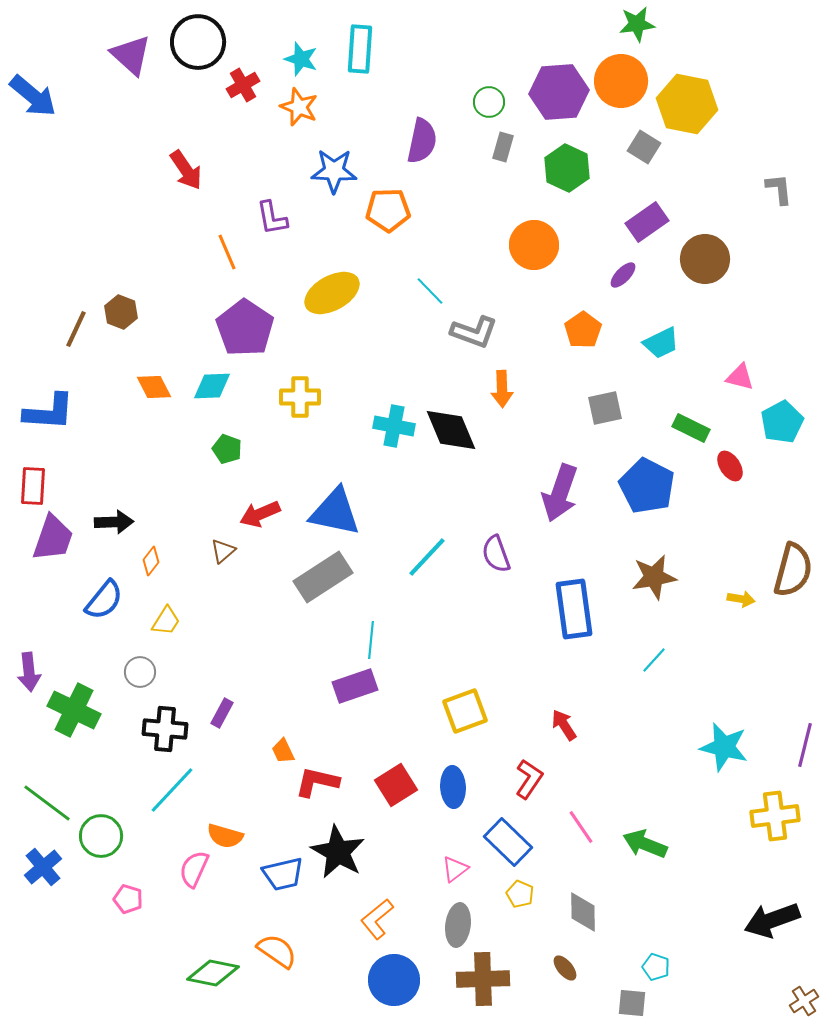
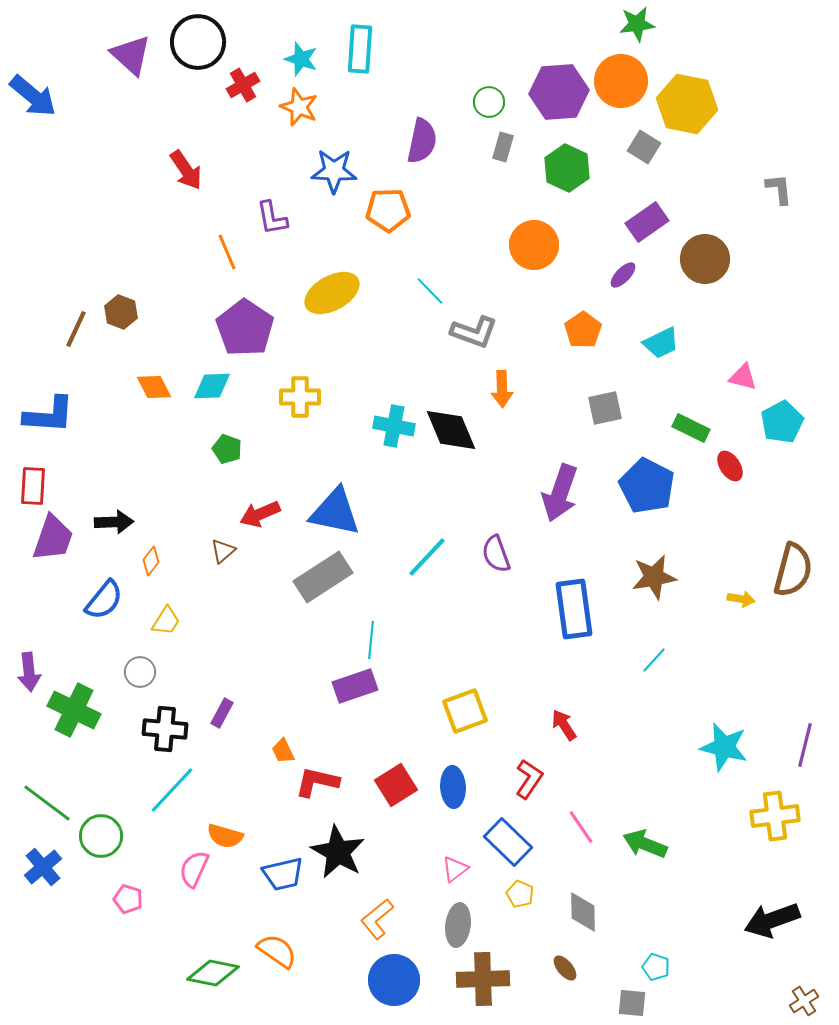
pink triangle at (740, 377): moved 3 px right
blue L-shape at (49, 412): moved 3 px down
